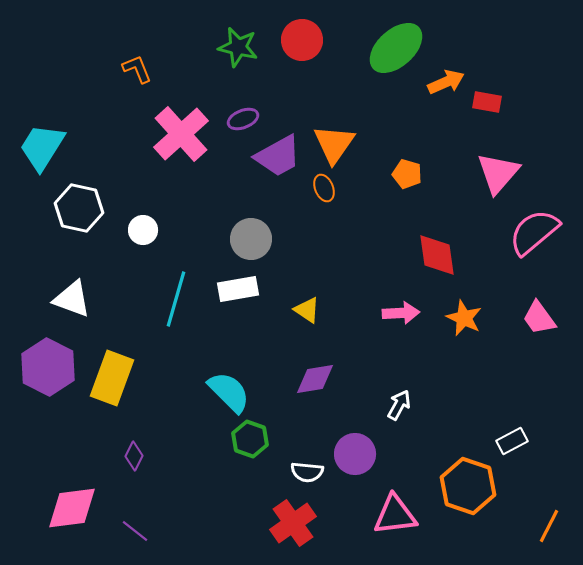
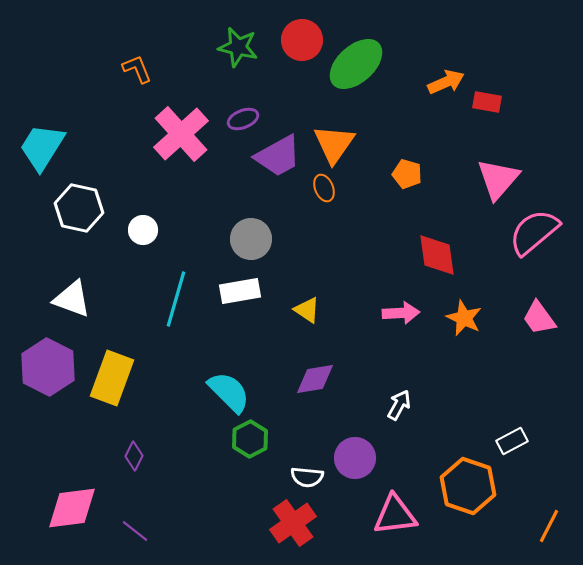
green ellipse at (396, 48): moved 40 px left, 16 px down
pink triangle at (498, 173): moved 6 px down
white rectangle at (238, 289): moved 2 px right, 2 px down
green hexagon at (250, 439): rotated 12 degrees clockwise
purple circle at (355, 454): moved 4 px down
white semicircle at (307, 472): moved 5 px down
